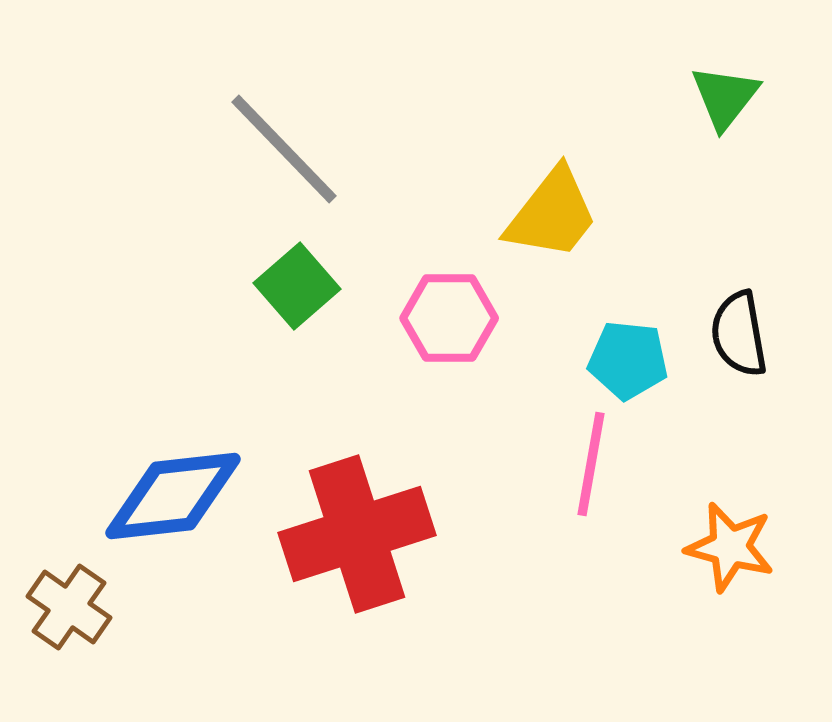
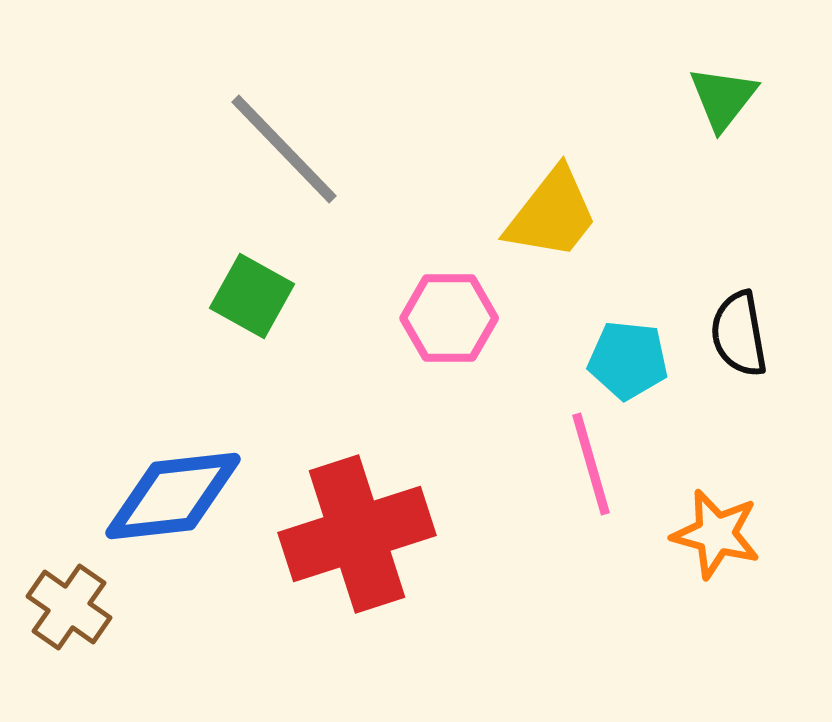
green triangle: moved 2 px left, 1 px down
green square: moved 45 px left, 10 px down; rotated 20 degrees counterclockwise
pink line: rotated 26 degrees counterclockwise
orange star: moved 14 px left, 13 px up
